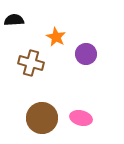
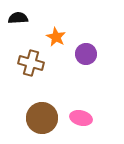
black semicircle: moved 4 px right, 2 px up
